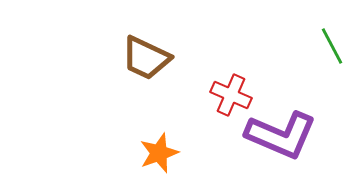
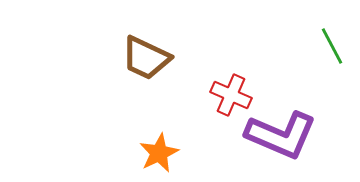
orange star: rotated 6 degrees counterclockwise
